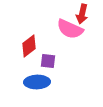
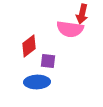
pink semicircle: rotated 16 degrees counterclockwise
